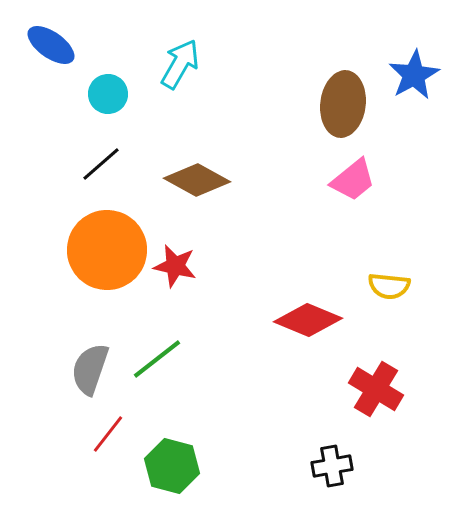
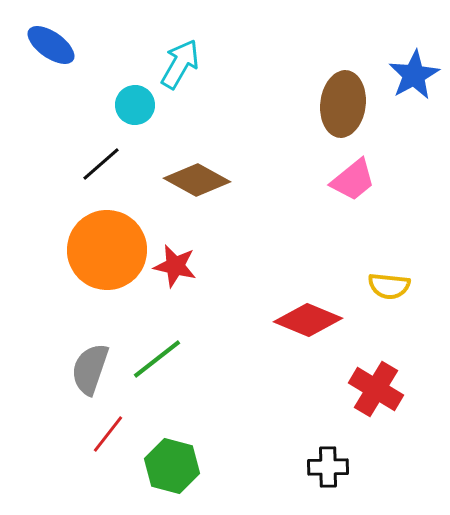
cyan circle: moved 27 px right, 11 px down
black cross: moved 4 px left, 1 px down; rotated 9 degrees clockwise
